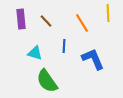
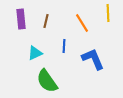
brown line: rotated 56 degrees clockwise
cyan triangle: rotated 42 degrees counterclockwise
